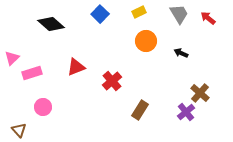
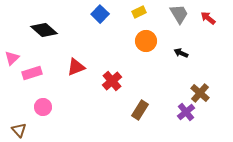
black diamond: moved 7 px left, 6 px down
